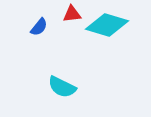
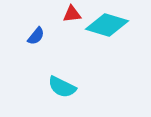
blue semicircle: moved 3 px left, 9 px down
